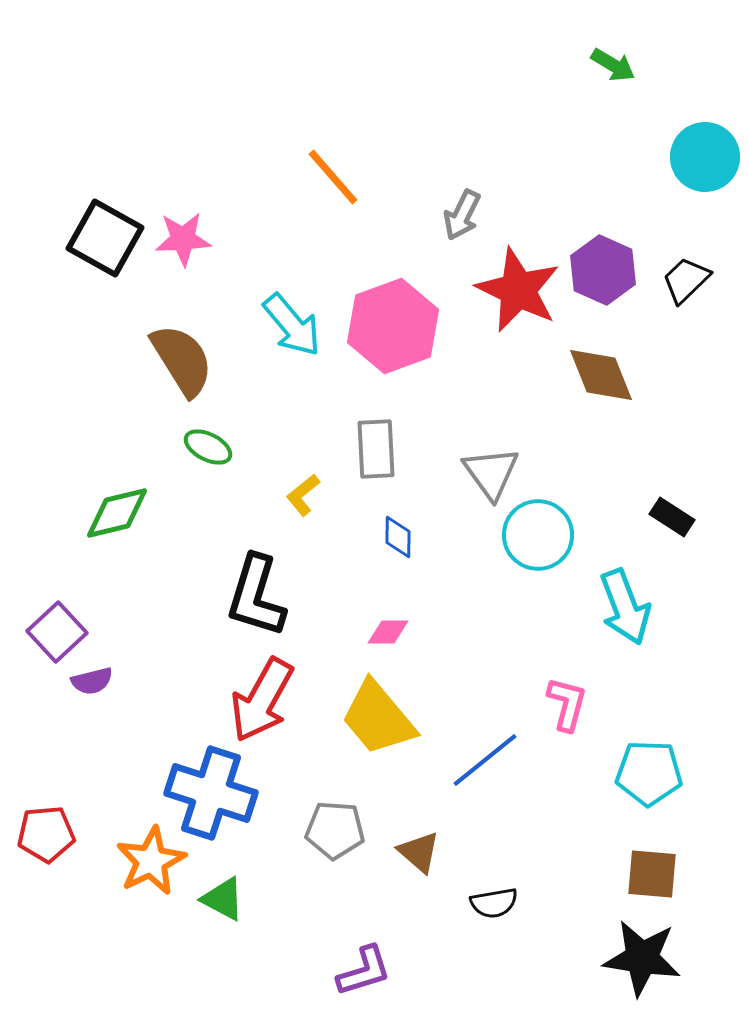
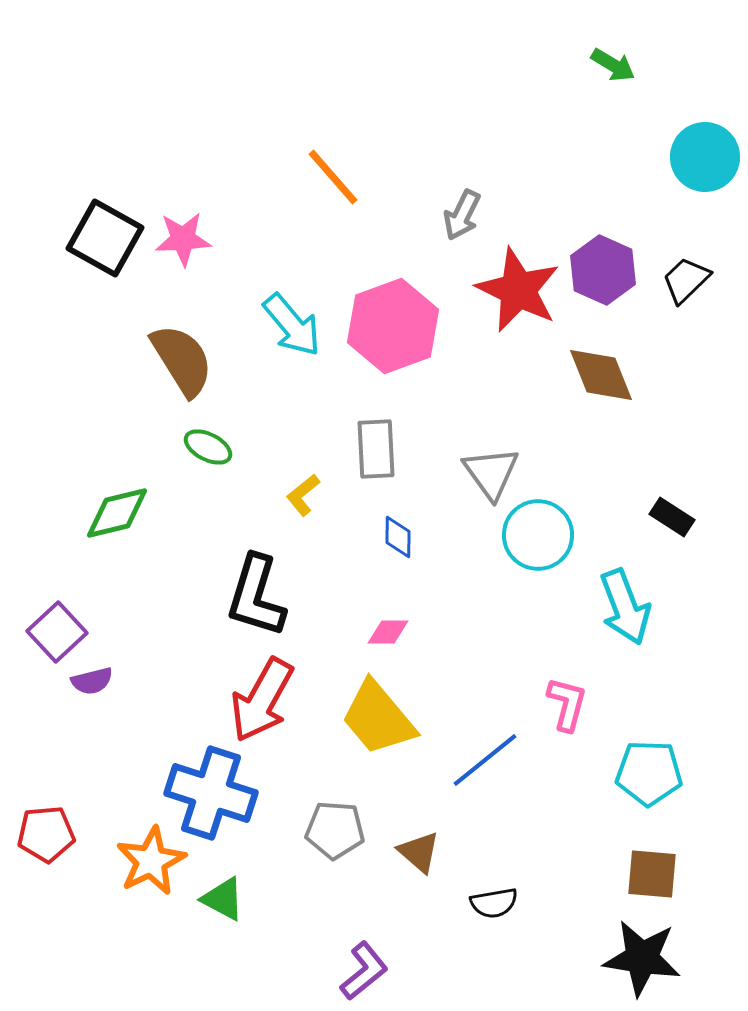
purple L-shape at (364, 971): rotated 22 degrees counterclockwise
